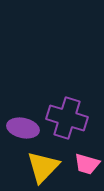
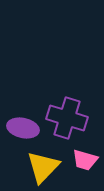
pink trapezoid: moved 2 px left, 4 px up
